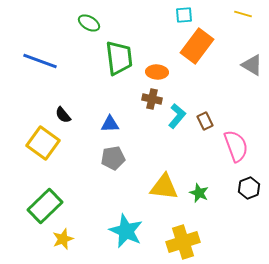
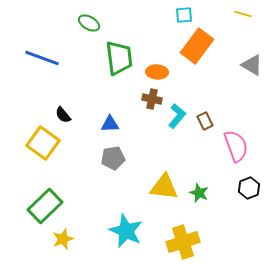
blue line: moved 2 px right, 3 px up
